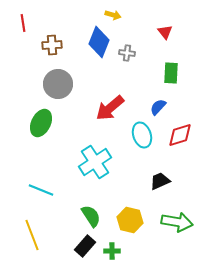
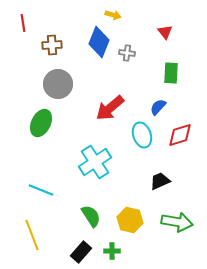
black rectangle: moved 4 px left, 6 px down
